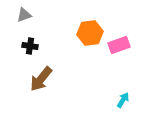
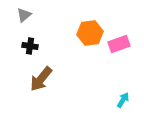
gray triangle: rotated 21 degrees counterclockwise
pink rectangle: moved 1 px up
